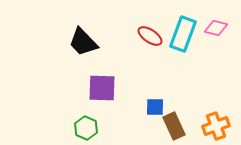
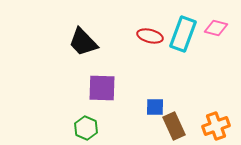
red ellipse: rotated 20 degrees counterclockwise
